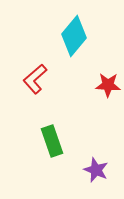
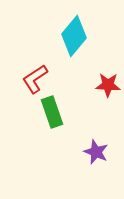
red L-shape: rotated 8 degrees clockwise
green rectangle: moved 29 px up
purple star: moved 18 px up
